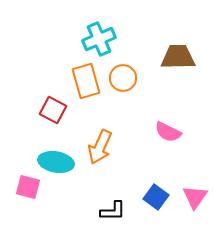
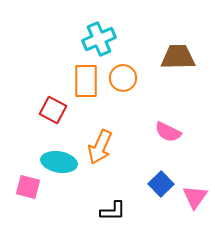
orange rectangle: rotated 16 degrees clockwise
cyan ellipse: moved 3 px right
blue square: moved 5 px right, 13 px up; rotated 10 degrees clockwise
